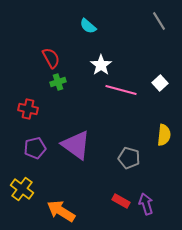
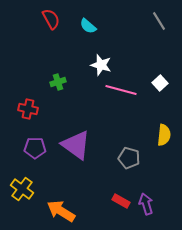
red semicircle: moved 39 px up
white star: rotated 20 degrees counterclockwise
purple pentagon: rotated 15 degrees clockwise
